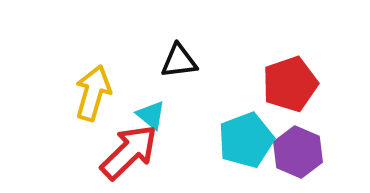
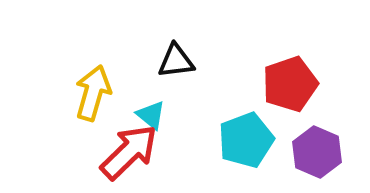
black triangle: moved 3 px left
purple hexagon: moved 19 px right
